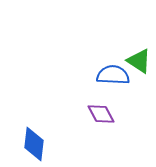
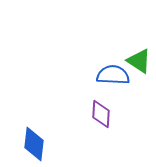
purple diamond: rotated 32 degrees clockwise
